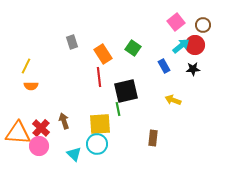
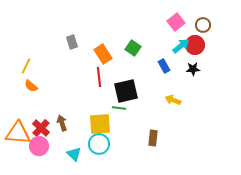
orange semicircle: rotated 40 degrees clockwise
green line: moved 1 px right, 1 px up; rotated 72 degrees counterclockwise
brown arrow: moved 2 px left, 2 px down
cyan circle: moved 2 px right
